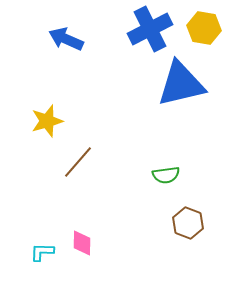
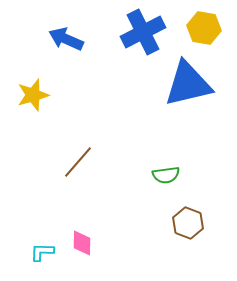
blue cross: moved 7 px left, 3 px down
blue triangle: moved 7 px right
yellow star: moved 14 px left, 26 px up
